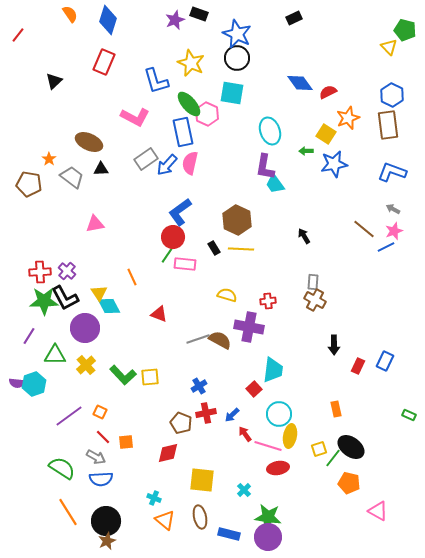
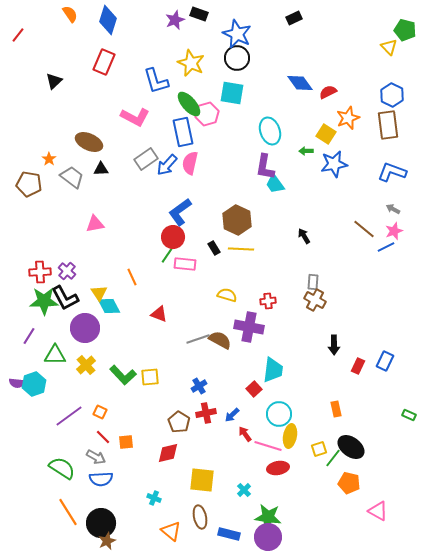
pink hexagon at (207, 114): rotated 20 degrees clockwise
brown pentagon at (181, 423): moved 2 px left, 1 px up; rotated 10 degrees clockwise
orange triangle at (165, 520): moved 6 px right, 11 px down
black circle at (106, 521): moved 5 px left, 2 px down
